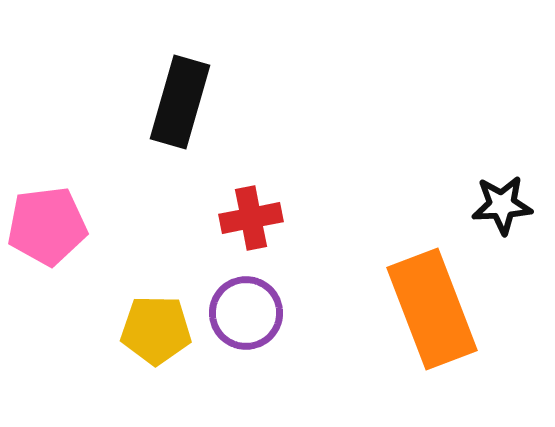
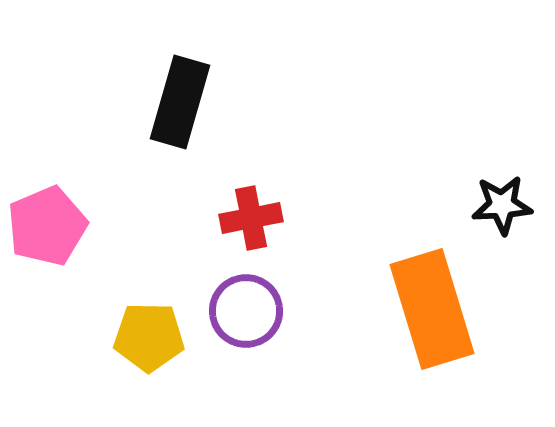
pink pentagon: rotated 16 degrees counterclockwise
orange rectangle: rotated 4 degrees clockwise
purple circle: moved 2 px up
yellow pentagon: moved 7 px left, 7 px down
